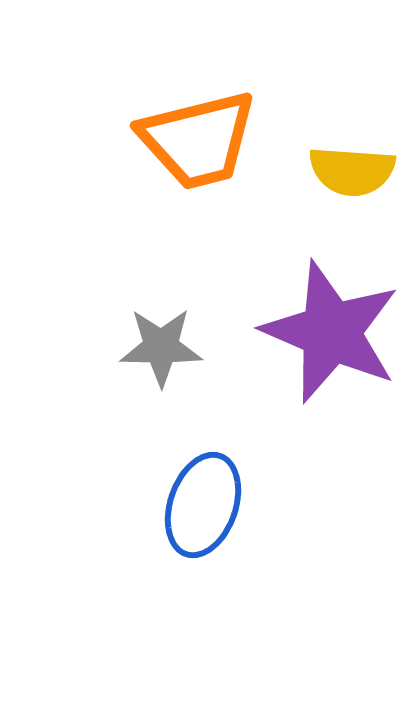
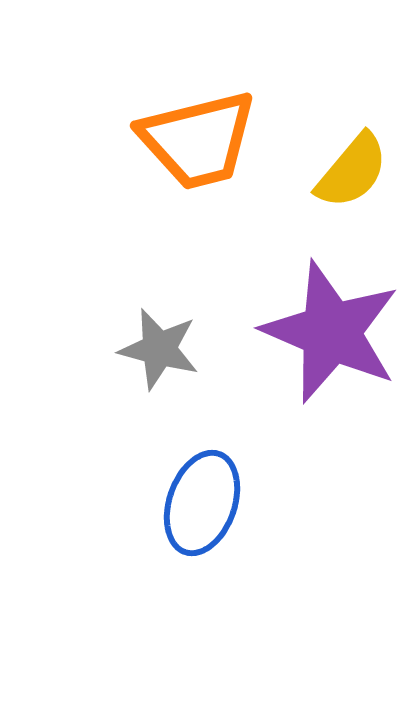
yellow semicircle: rotated 54 degrees counterclockwise
gray star: moved 2 px left, 2 px down; rotated 14 degrees clockwise
blue ellipse: moved 1 px left, 2 px up
